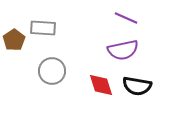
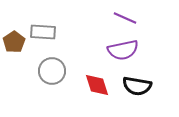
purple line: moved 1 px left
gray rectangle: moved 4 px down
brown pentagon: moved 2 px down
red diamond: moved 4 px left
